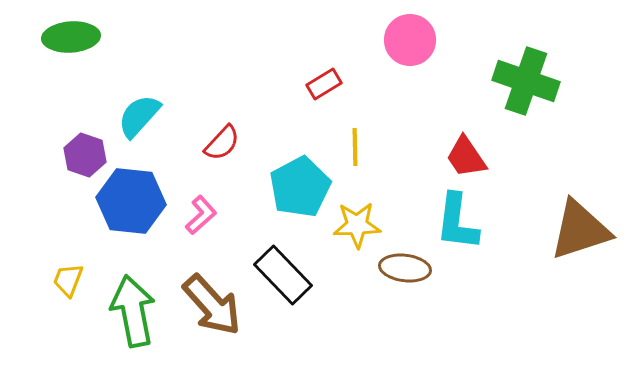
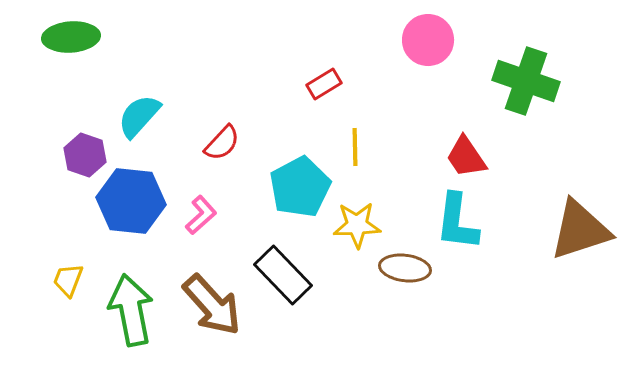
pink circle: moved 18 px right
green arrow: moved 2 px left, 1 px up
